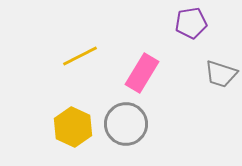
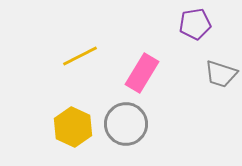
purple pentagon: moved 4 px right, 1 px down
